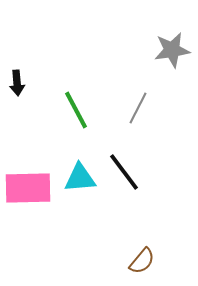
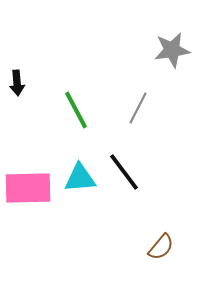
brown semicircle: moved 19 px right, 14 px up
